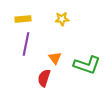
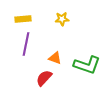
orange triangle: rotated 32 degrees counterclockwise
red semicircle: rotated 24 degrees clockwise
